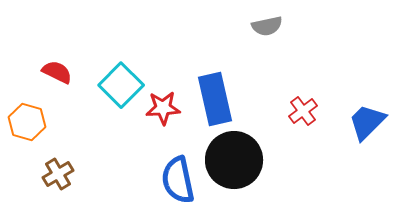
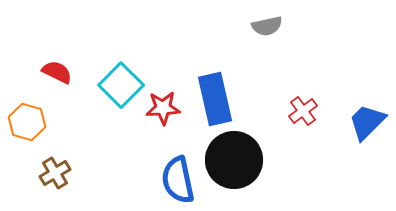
brown cross: moved 3 px left, 1 px up
